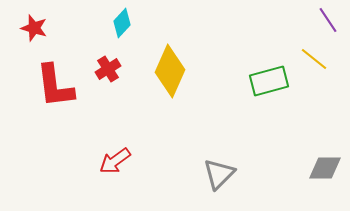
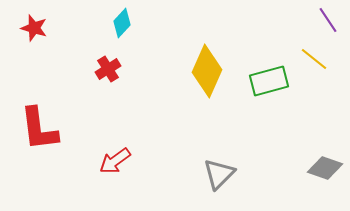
yellow diamond: moved 37 px right
red L-shape: moved 16 px left, 43 px down
gray diamond: rotated 20 degrees clockwise
